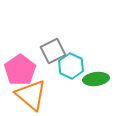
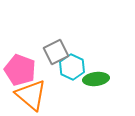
gray square: moved 3 px right, 1 px down
cyan hexagon: moved 1 px right, 1 px down
pink pentagon: rotated 16 degrees counterclockwise
